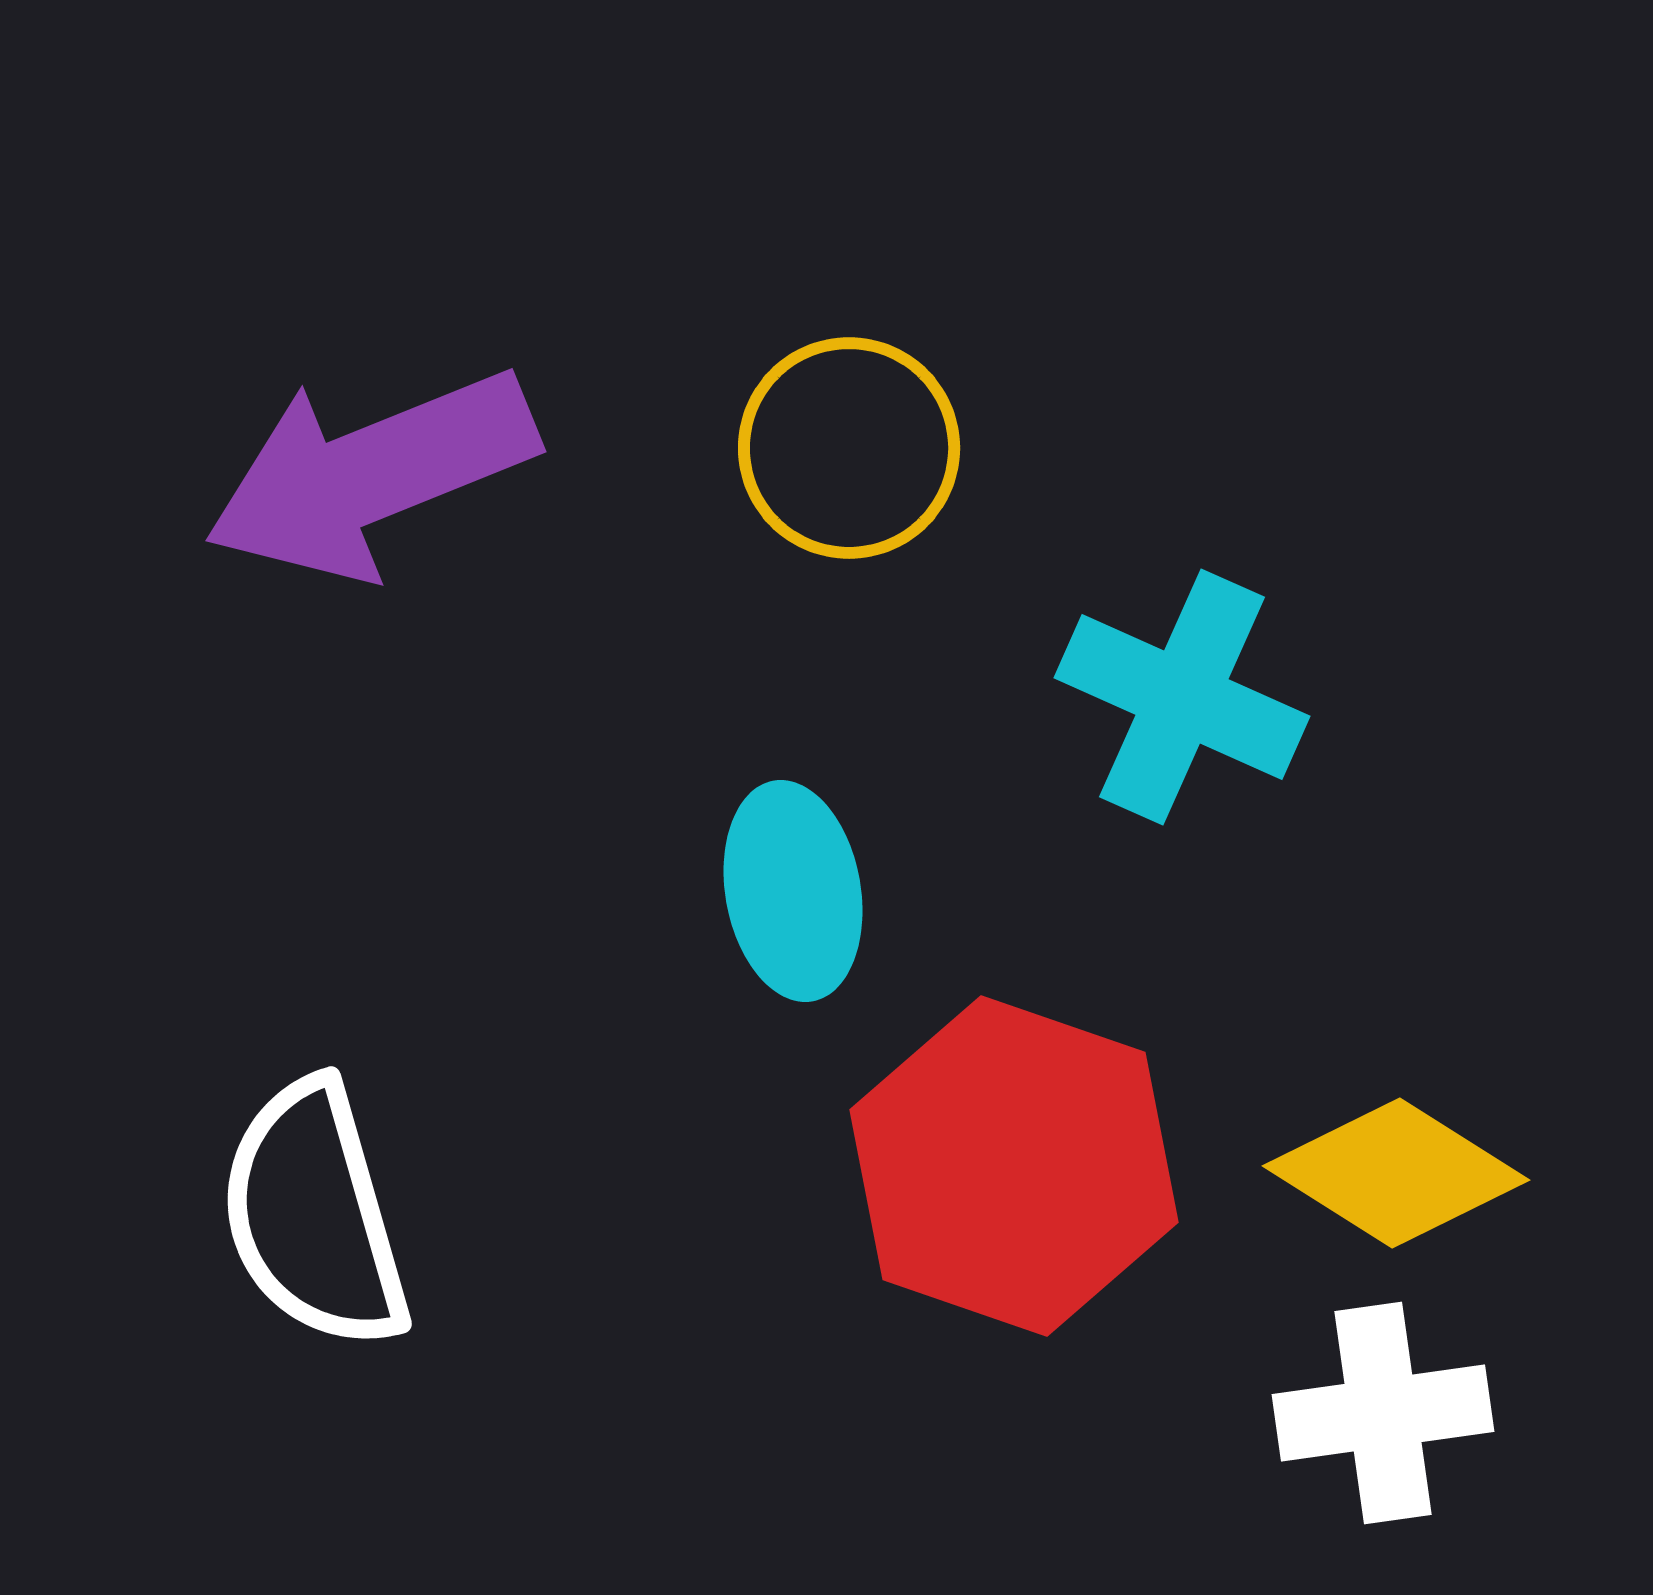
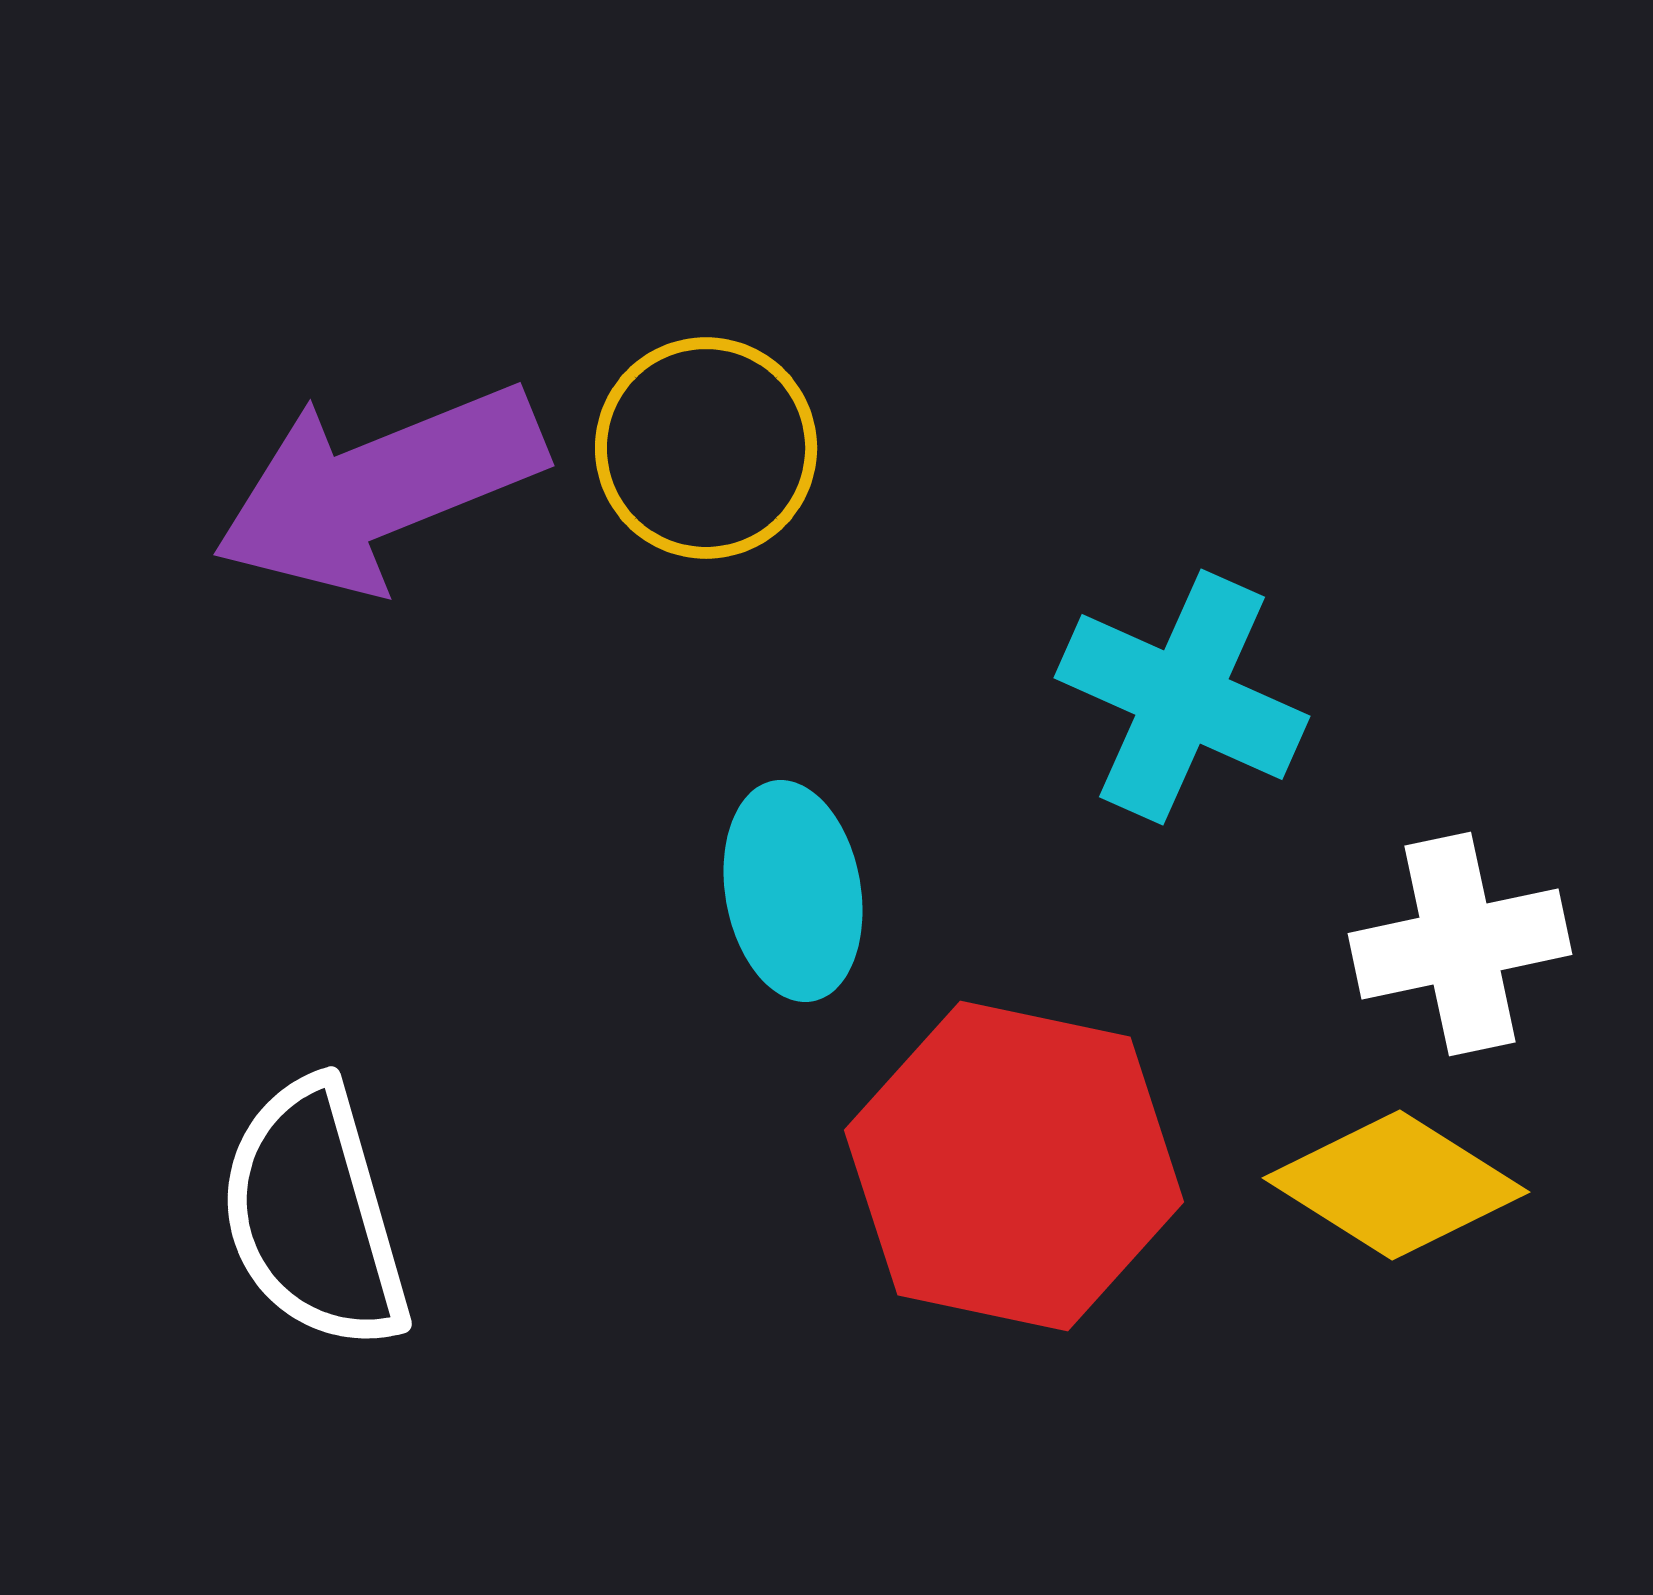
yellow circle: moved 143 px left
purple arrow: moved 8 px right, 14 px down
red hexagon: rotated 7 degrees counterclockwise
yellow diamond: moved 12 px down
white cross: moved 77 px right, 469 px up; rotated 4 degrees counterclockwise
